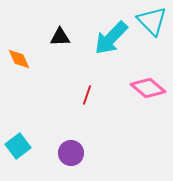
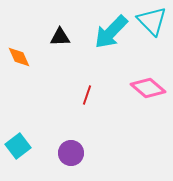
cyan arrow: moved 6 px up
orange diamond: moved 2 px up
